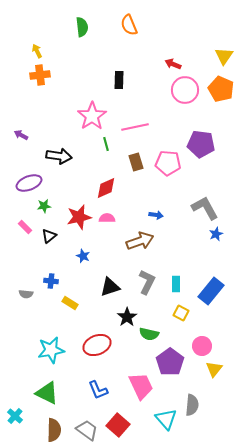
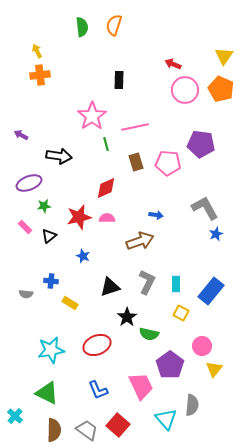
orange semicircle at (129, 25): moved 15 px left; rotated 40 degrees clockwise
purple pentagon at (170, 362): moved 3 px down
